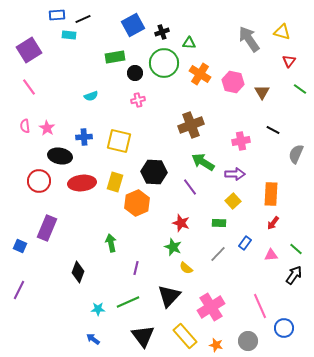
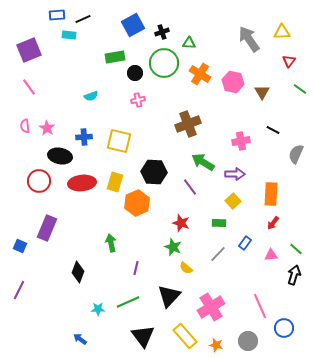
yellow triangle at (282, 32): rotated 18 degrees counterclockwise
purple square at (29, 50): rotated 10 degrees clockwise
brown cross at (191, 125): moved 3 px left, 1 px up
black arrow at (294, 275): rotated 18 degrees counterclockwise
blue arrow at (93, 339): moved 13 px left
